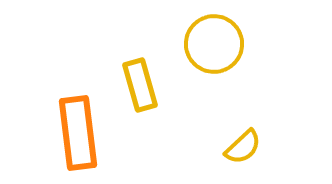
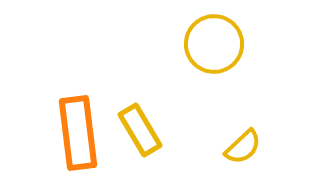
yellow rectangle: moved 45 px down; rotated 15 degrees counterclockwise
